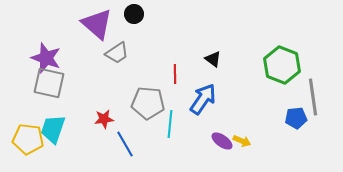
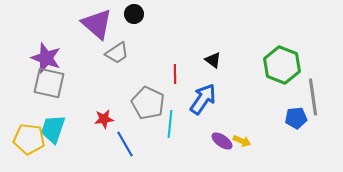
black triangle: moved 1 px down
gray pentagon: rotated 20 degrees clockwise
yellow pentagon: moved 1 px right
